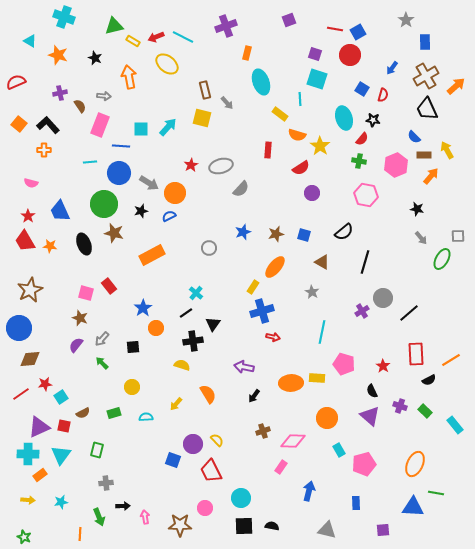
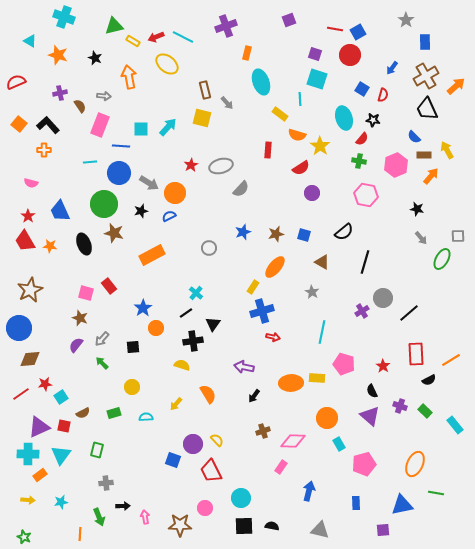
cyan rectangle at (339, 450): moved 6 px up
blue triangle at (413, 507): moved 11 px left, 2 px up; rotated 15 degrees counterclockwise
gray triangle at (327, 530): moved 7 px left
